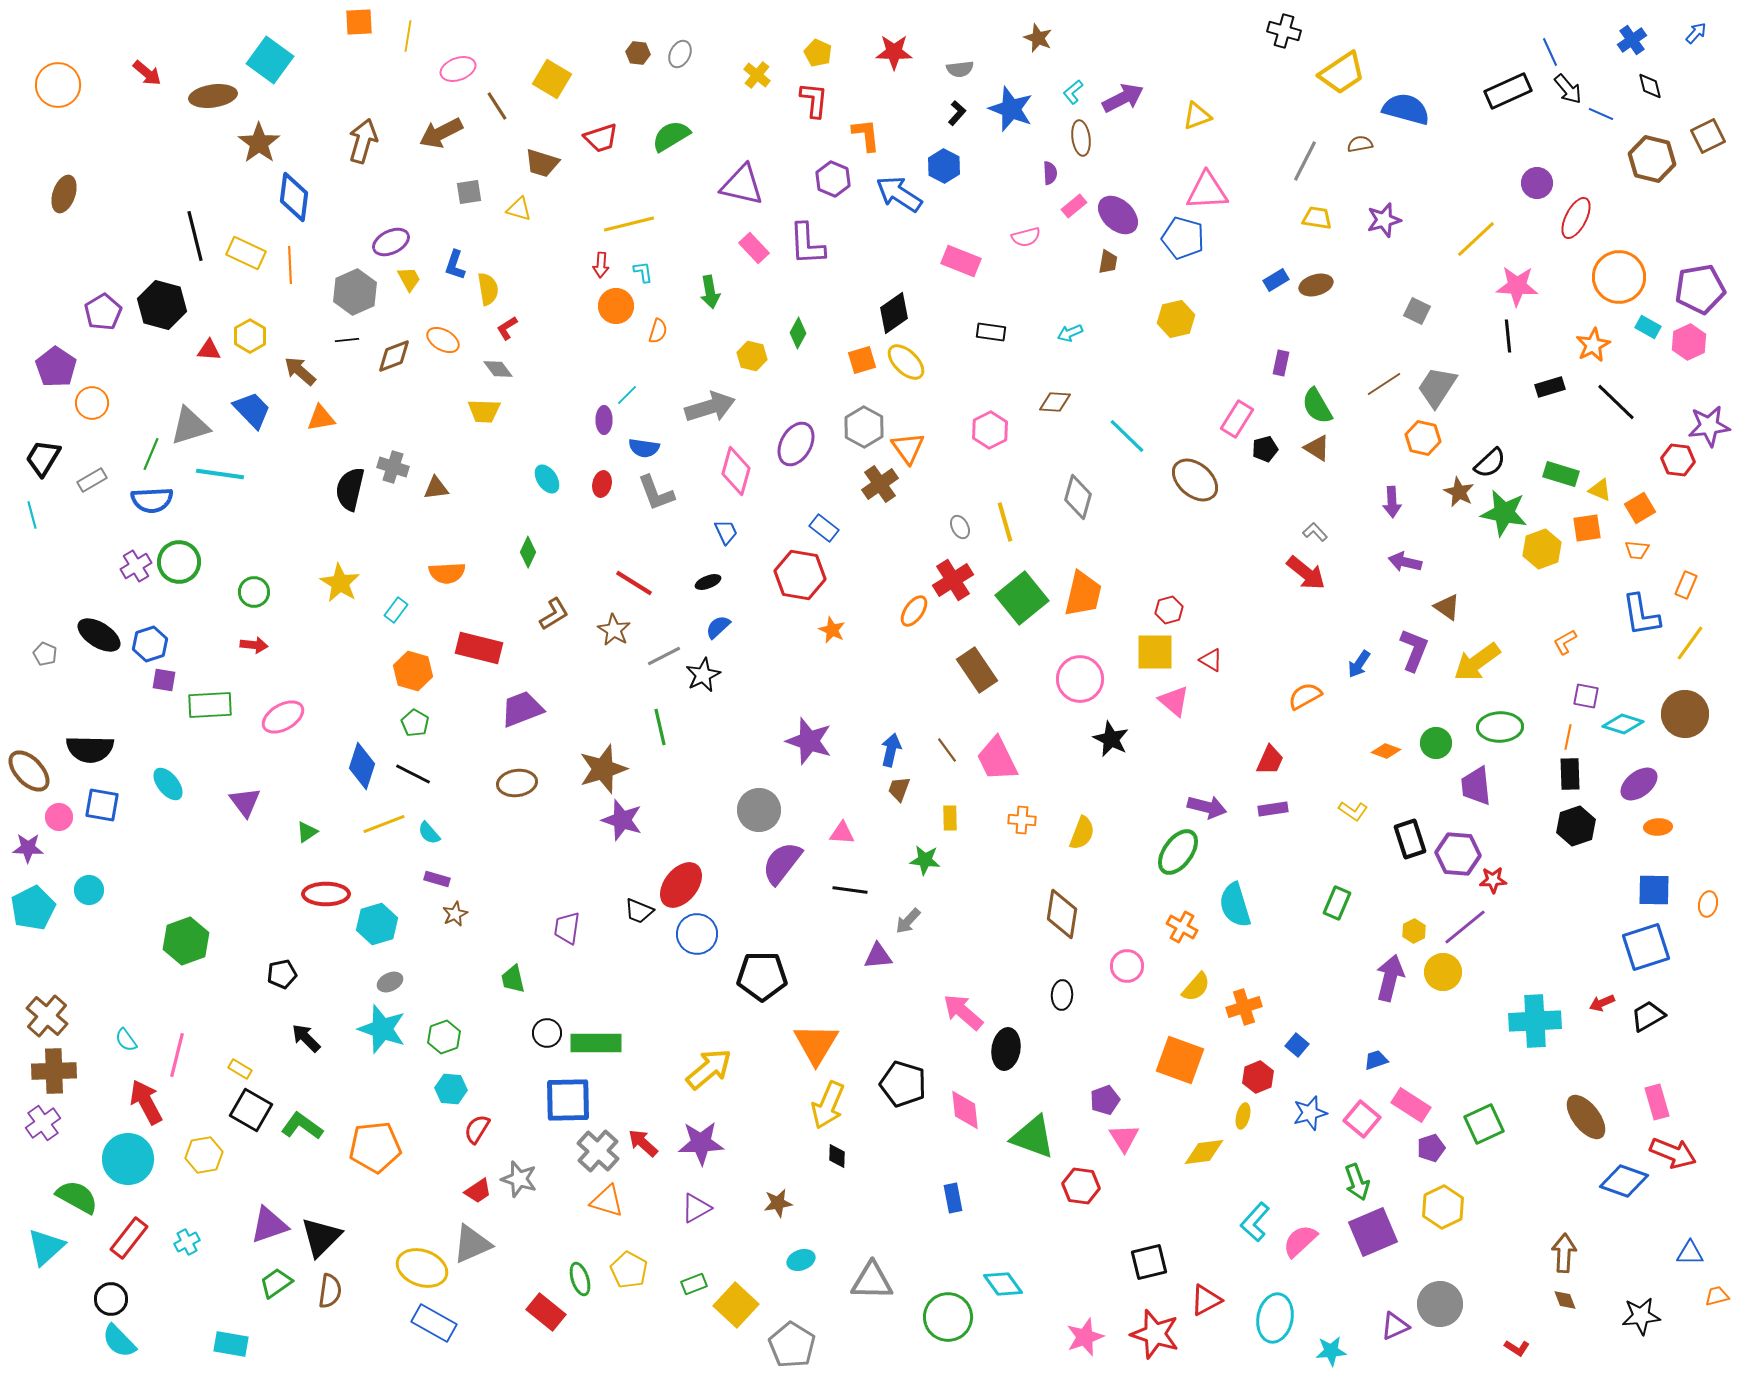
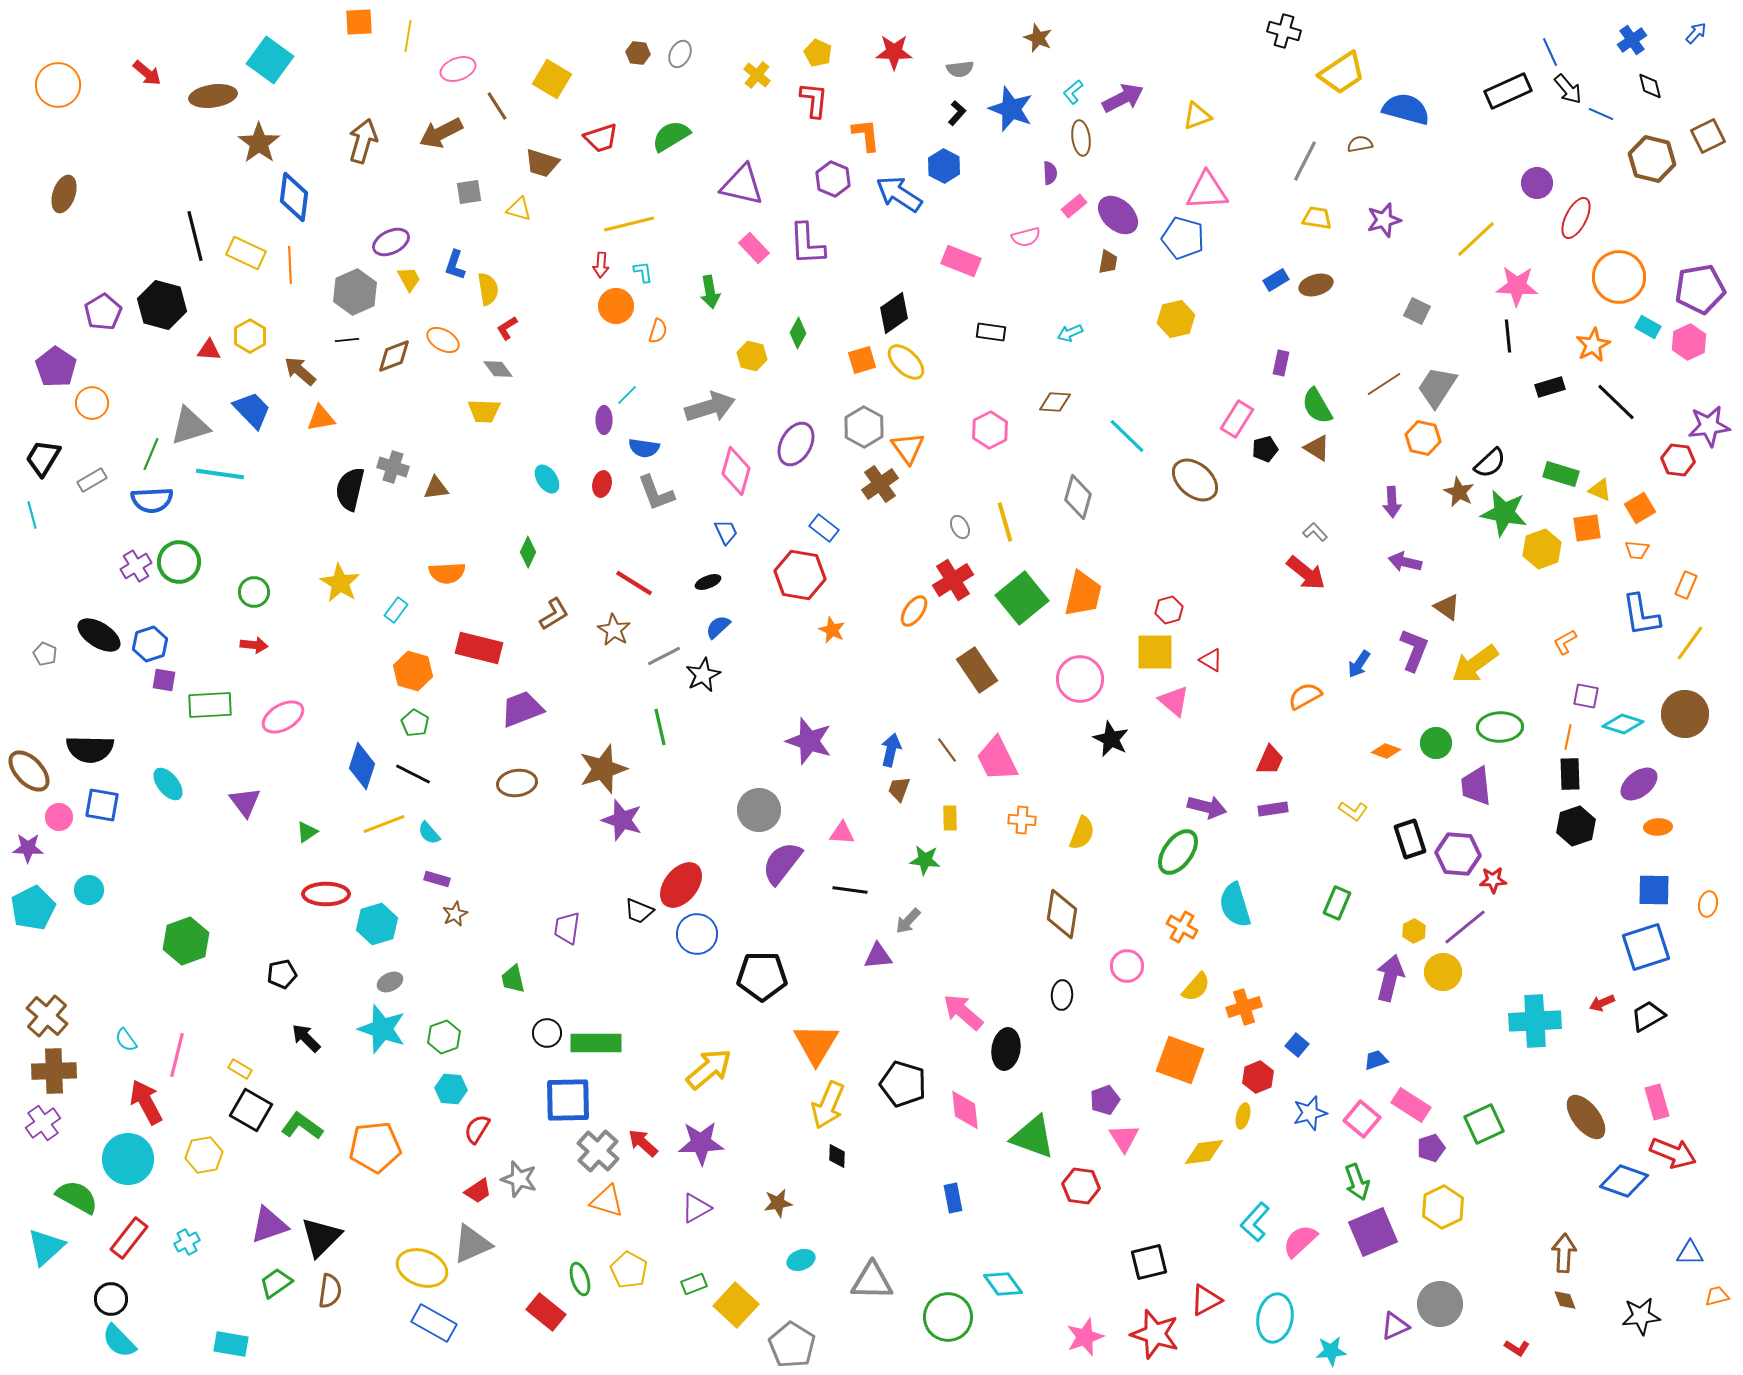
yellow arrow at (1477, 662): moved 2 px left, 2 px down
